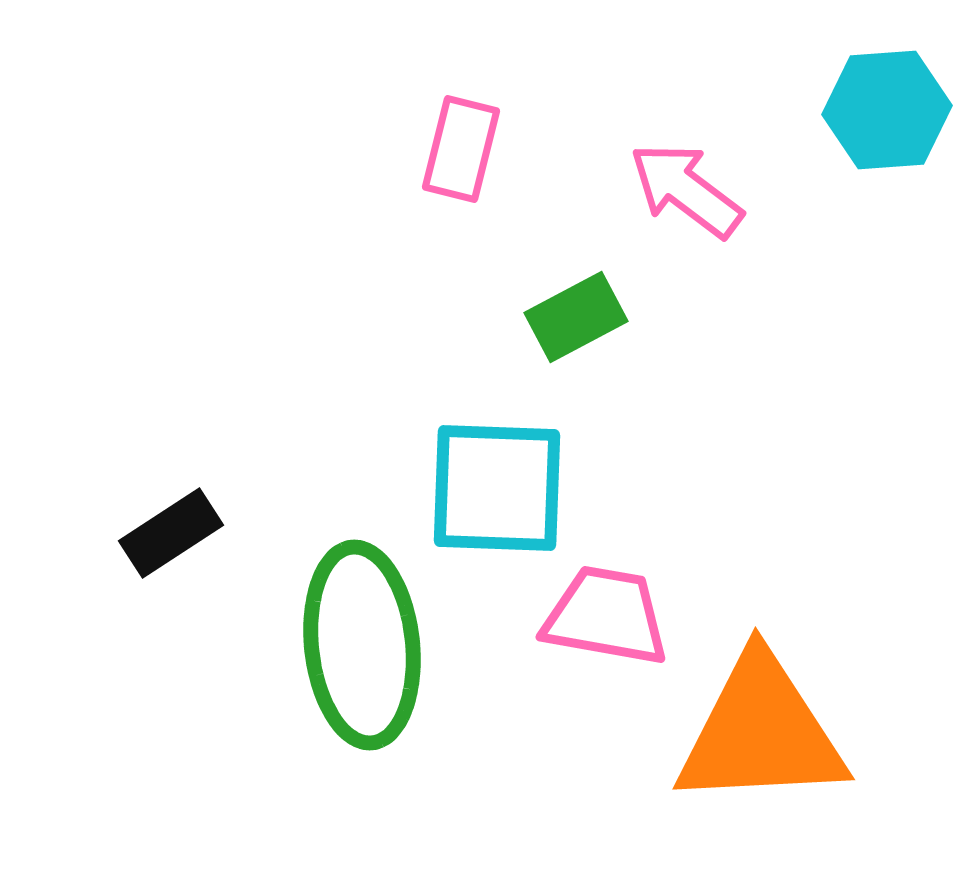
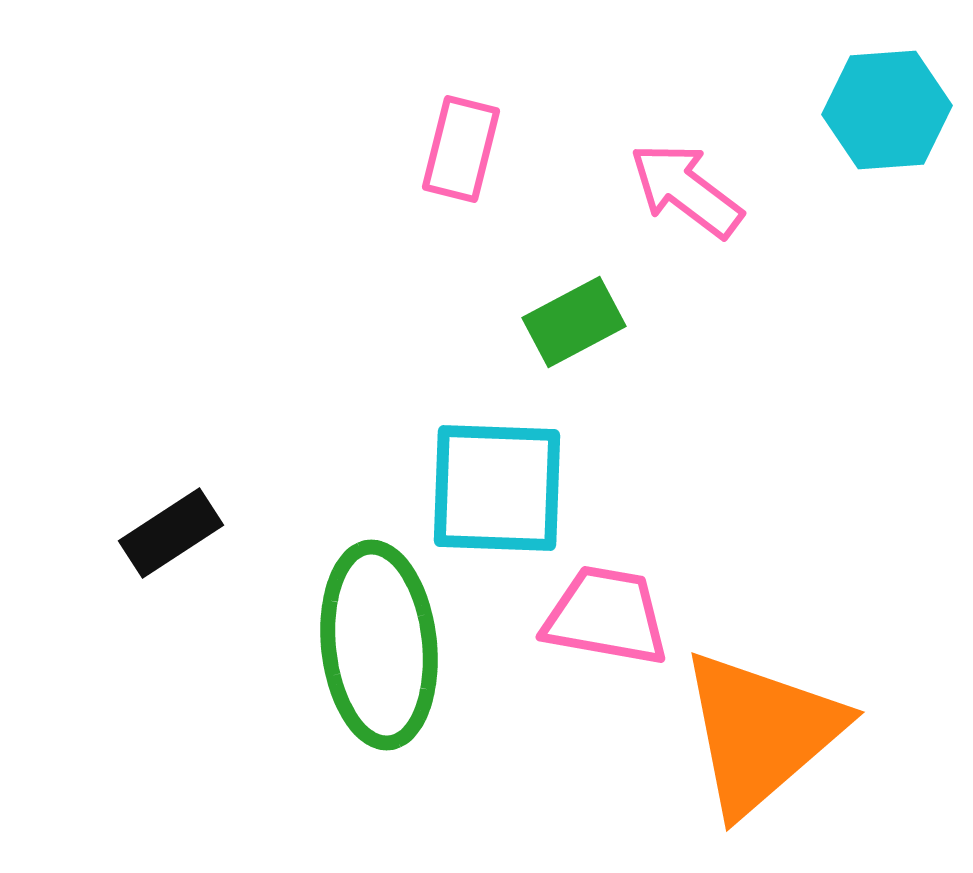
green rectangle: moved 2 px left, 5 px down
green ellipse: moved 17 px right
orange triangle: rotated 38 degrees counterclockwise
